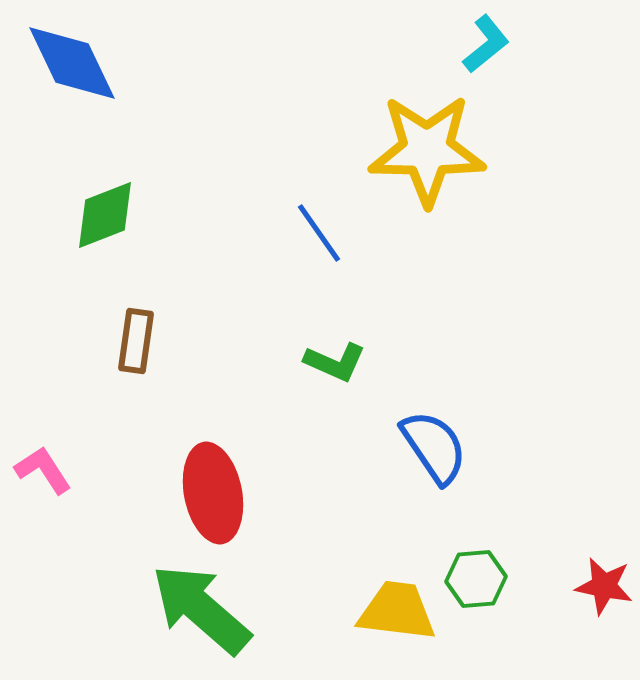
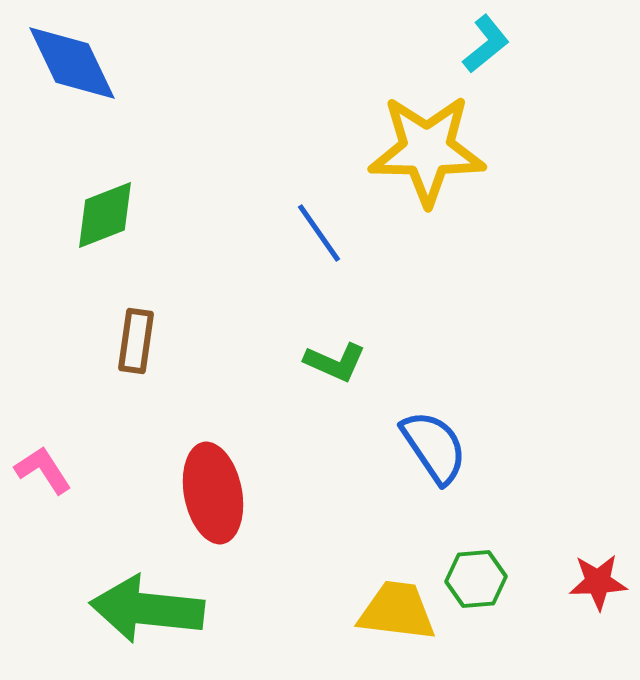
red star: moved 6 px left, 4 px up; rotated 14 degrees counterclockwise
green arrow: moved 54 px left; rotated 35 degrees counterclockwise
